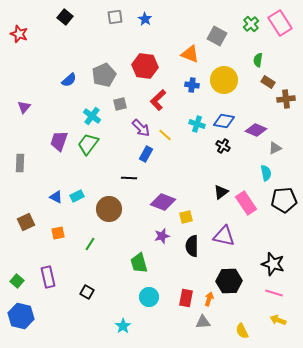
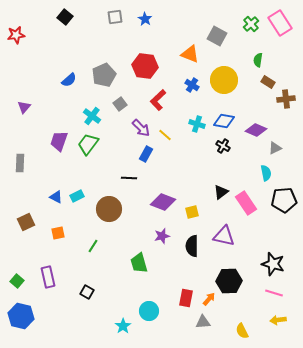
red star at (19, 34): moved 3 px left, 1 px down; rotated 30 degrees counterclockwise
blue cross at (192, 85): rotated 24 degrees clockwise
gray square at (120, 104): rotated 24 degrees counterclockwise
yellow square at (186, 217): moved 6 px right, 5 px up
green line at (90, 244): moved 3 px right, 2 px down
cyan circle at (149, 297): moved 14 px down
orange arrow at (209, 299): rotated 24 degrees clockwise
yellow arrow at (278, 320): rotated 28 degrees counterclockwise
